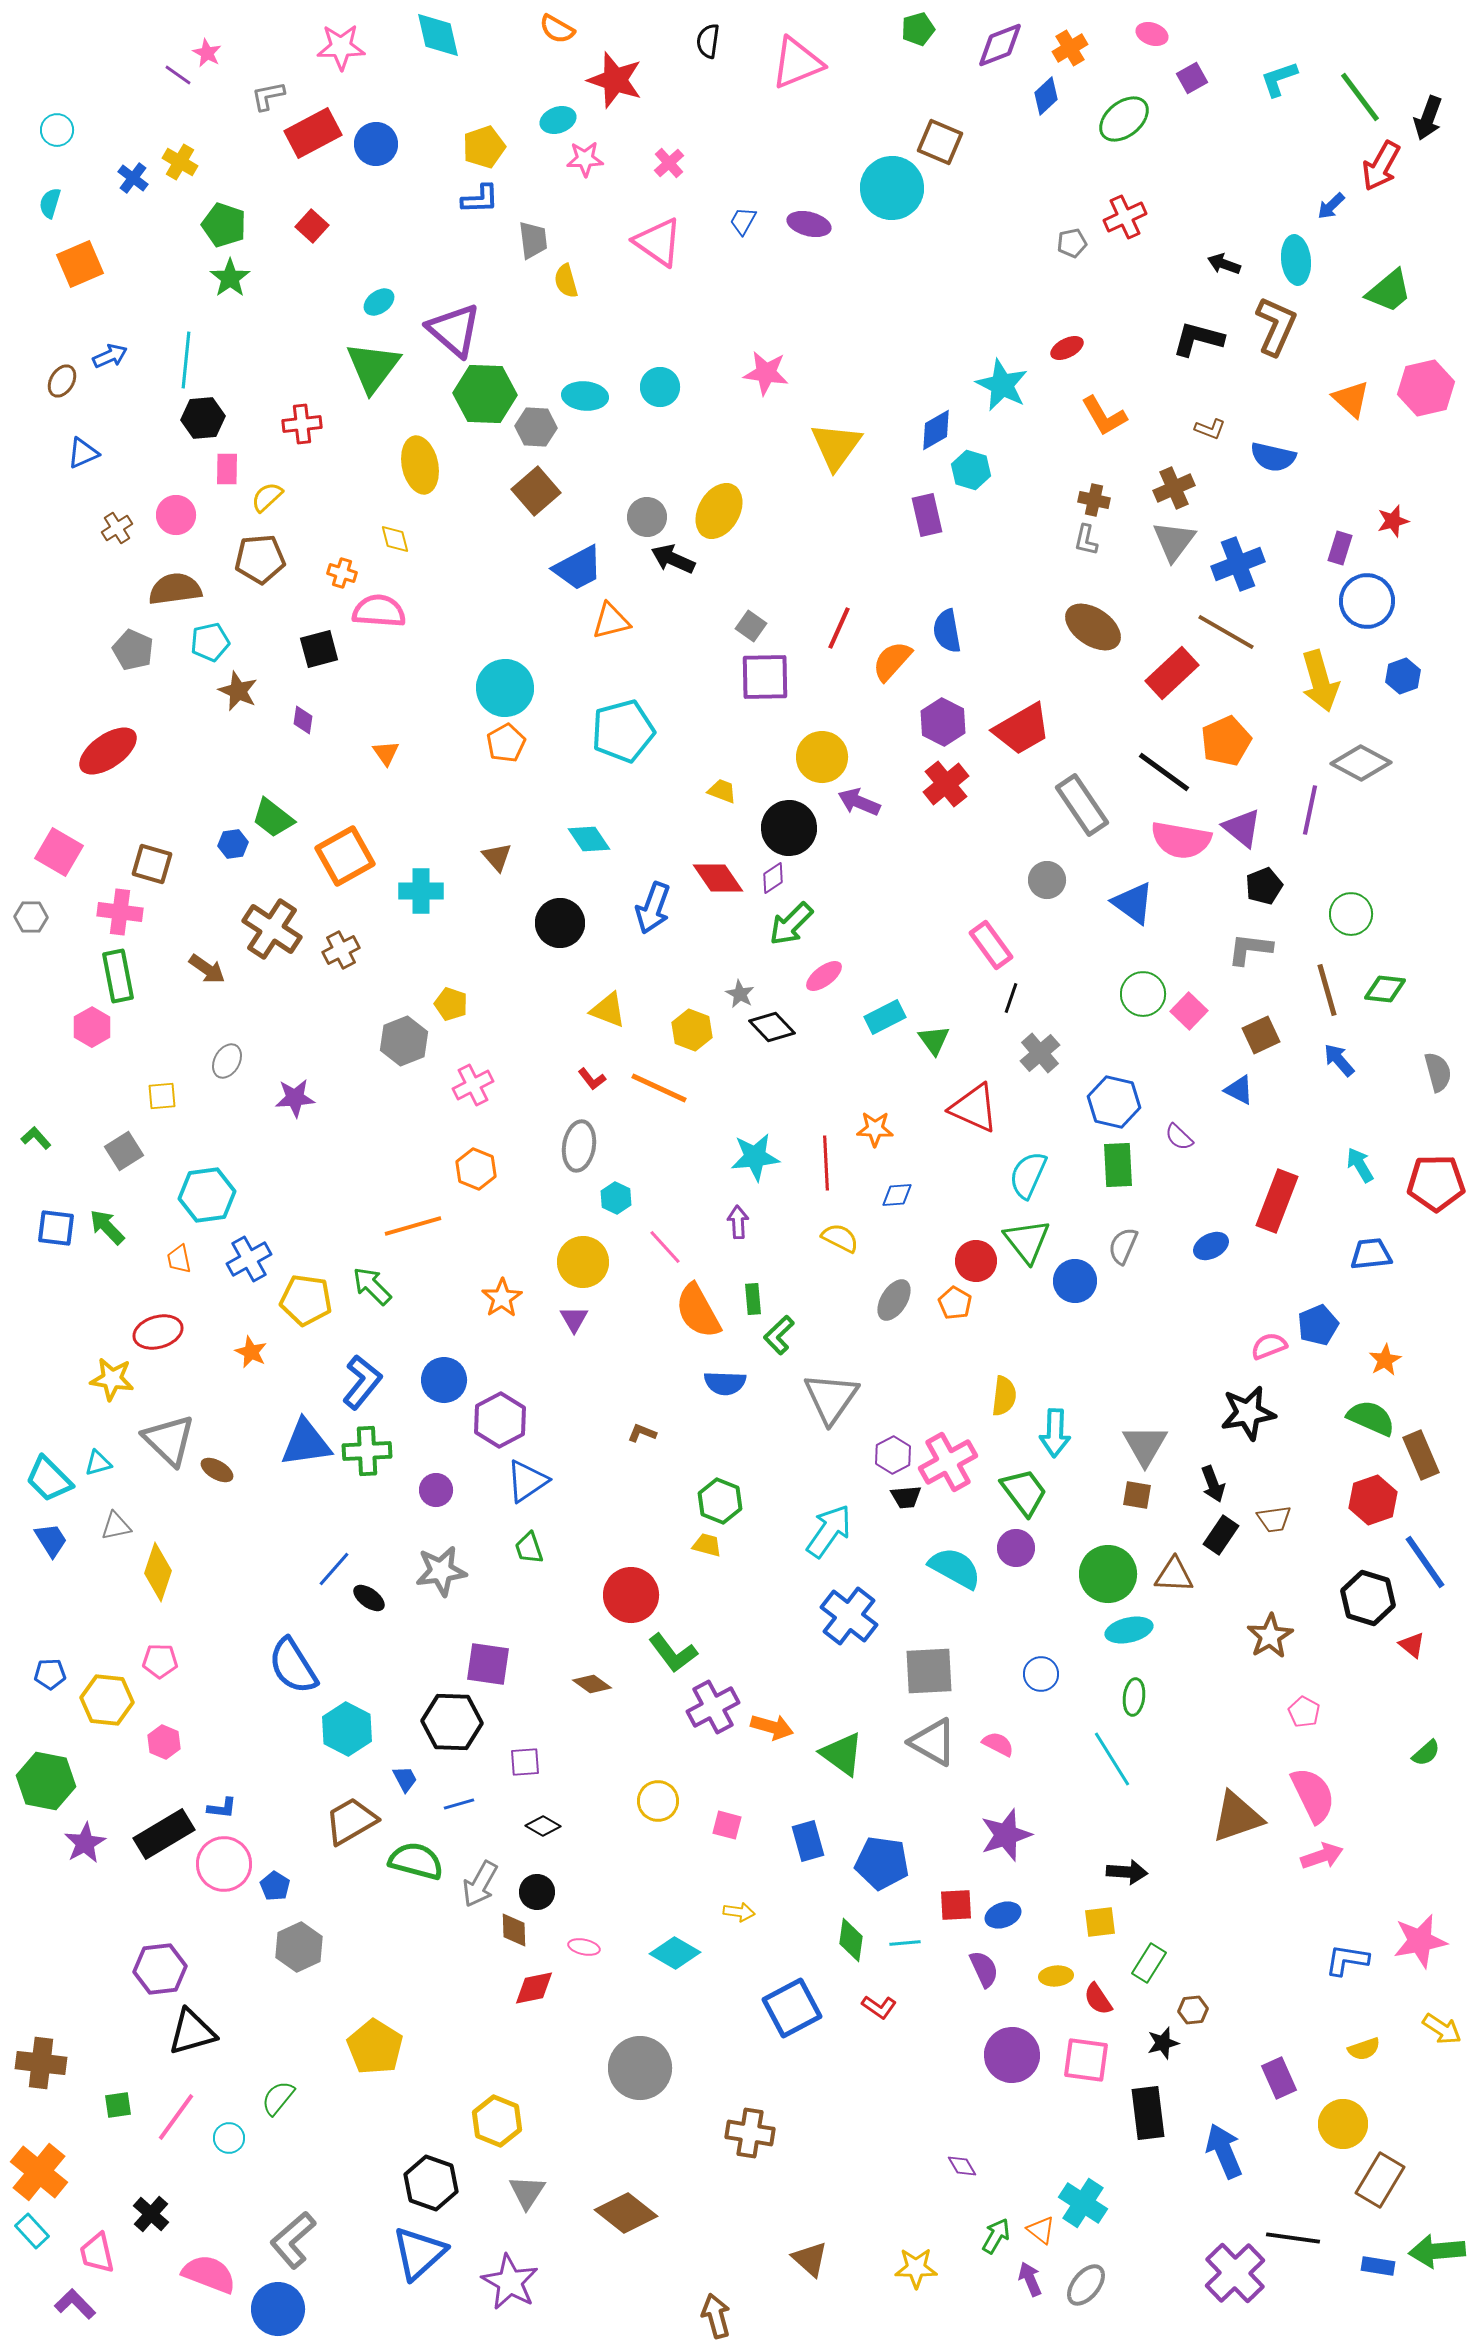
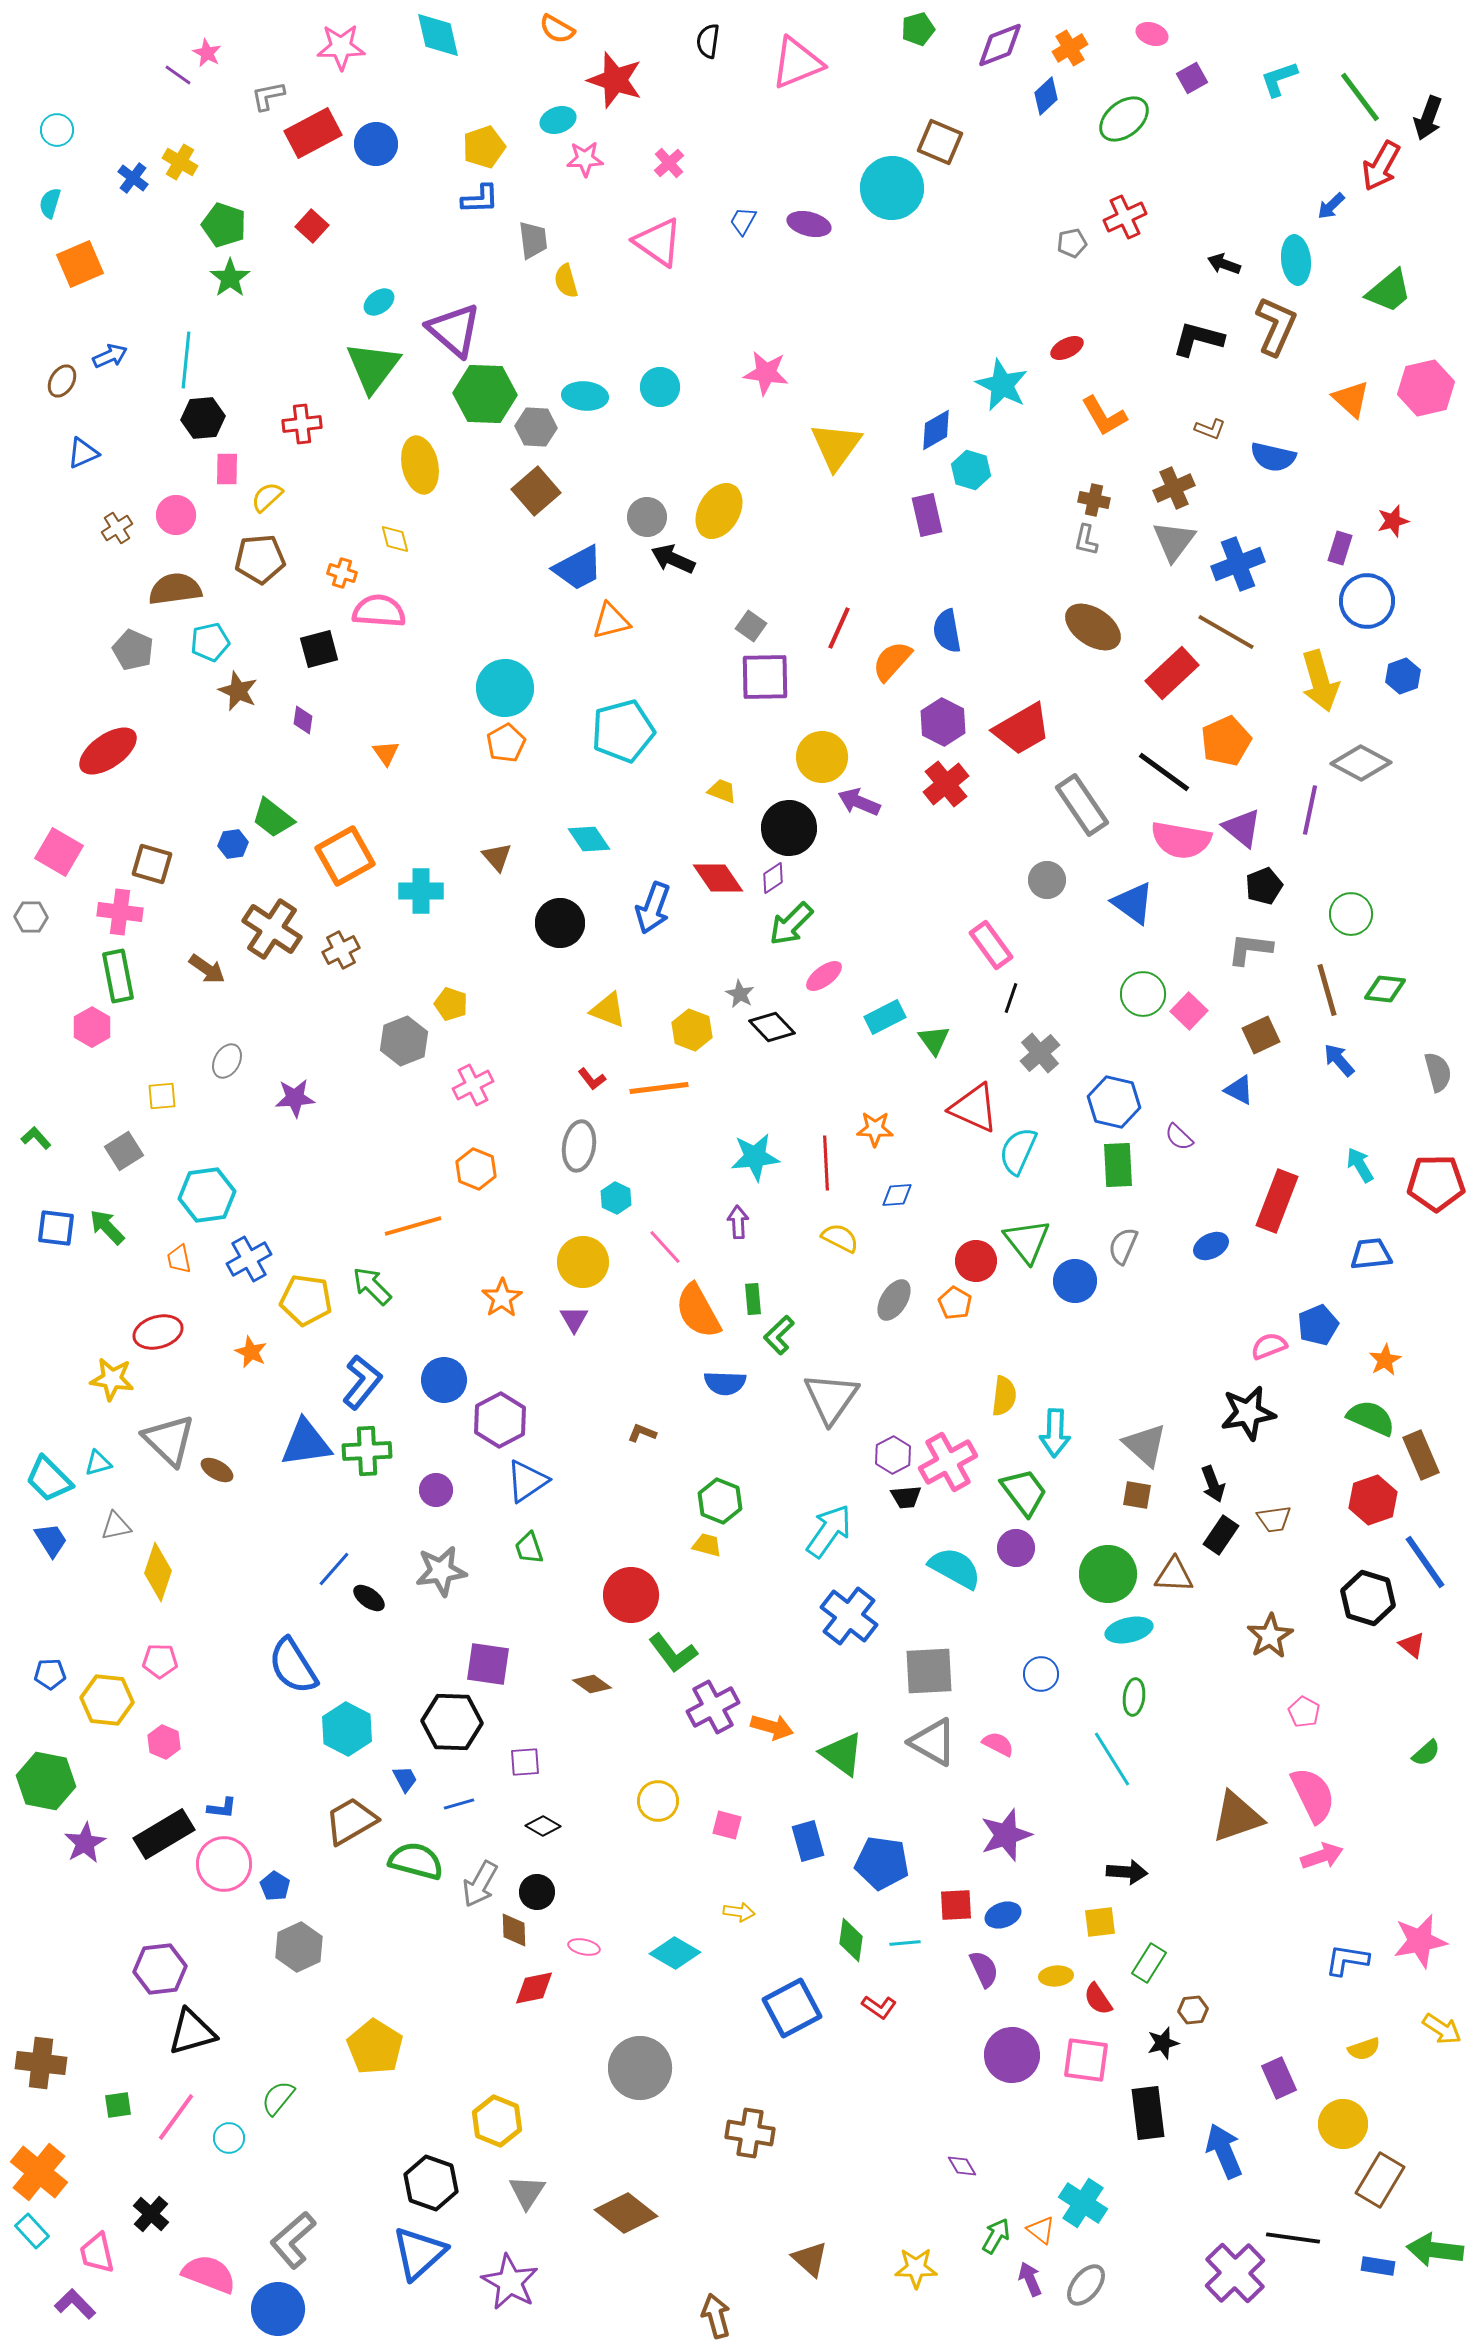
orange line at (659, 1088): rotated 32 degrees counterclockwise
cyan semicircle at (1028, 1175): moved 10 px left, 24 px up
gray triangle at (1145, 1445): rotated 18 degrees counterclockwise
green arrow at (1437, 2251): moved 2 px left, 1 px up; rotated 12 degrees clockwise
